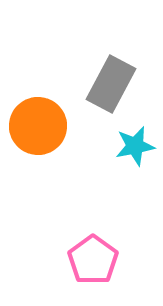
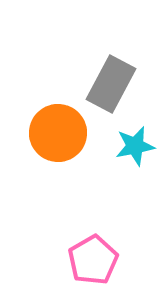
orange circle: moved 20 px right, 7 px down
pink pentagon: rotated 6 degrees clockwise
